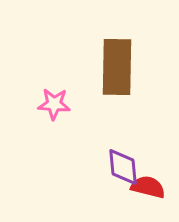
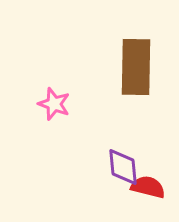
brown rectangle: moved 19 px right
pink star: rotated 16 degrees clockwise
